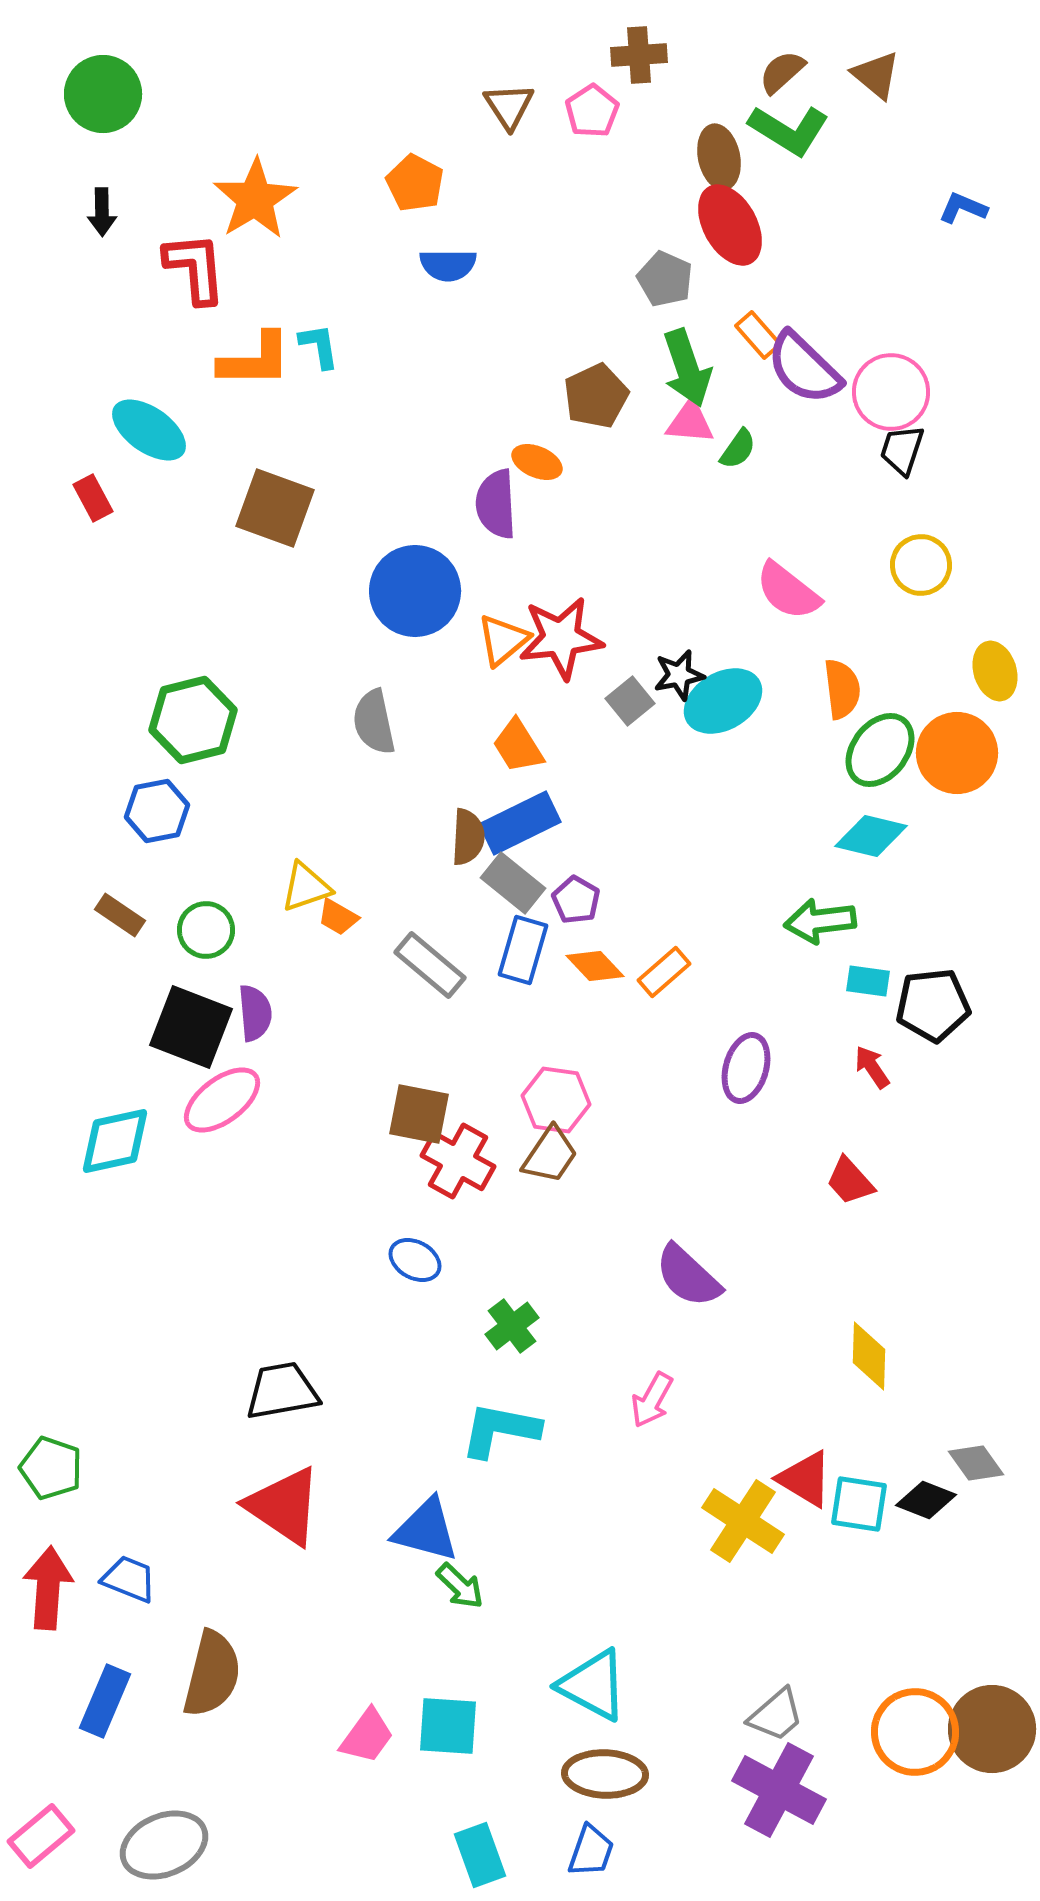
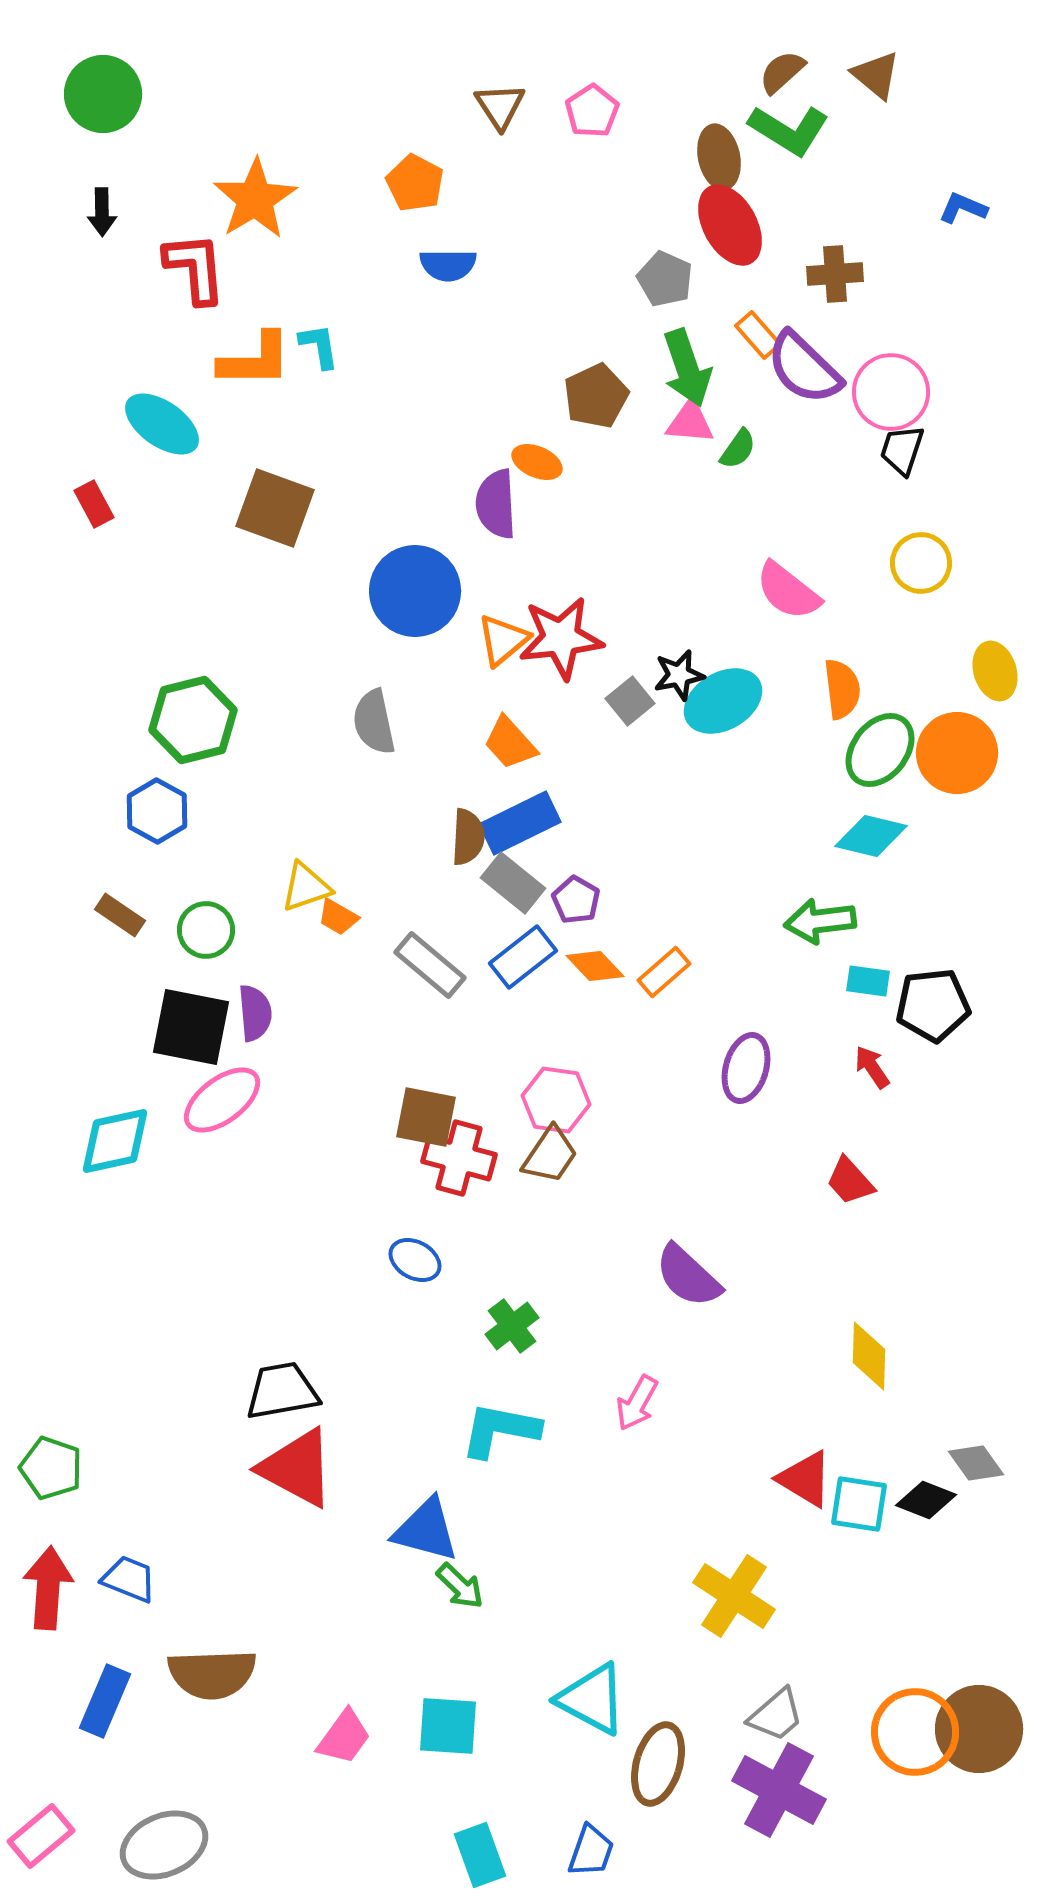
brown cross at (639, 55): moved 196 px right, 219 px down
brown triangle at (509, 106): moved 9 px left
cyan ellipse at (149, 430): moved 13 px right, 6 px up
red rectangle at (93, 498): moved 1 px right, 6 px down
yellow circle at (921, 565): moved 2 px up
orange trapezoid at (518, 746): moved 8 px left, 3 px up; rotated 10 degrees counterclockwise
blue hexagon at (157, 811): rotated 20 degrees counterclockwise
blue rectangle at (523, 950): moved 7 px down; rotated 36 degrees clockwise
black square at (191, 1027): rotated 10 degrees counterclockwise
brown square at (419, 1114): moved 7 px right, 3 px down
red cross at (458, 1161): moved 1 px right, 3 px up; rotated 14 degrees counterclockwise
pink arrow at (652, 1400): moved 15 px left, 3 px down
red triangle at (284, 1506): moved 13 px right, 38 px up; rotated 6 degrees counterclockwise
yellow cross at (743, 1521): moved 9 px left, 75 px down
brown semicircle at (212, 1674): rotated 74 degrees clockwise
cyan triangle at (593, 1685): moved 1 px left, 14 px down
brown circle at (992, 1729): moved 13 px left
pink trapezoid at (367, 1736): moved 23 px left, 1 px down
brown ellipse at (605, 1774): moved 53 px right, 10 px up; rotated 76 degrees counterclockwise
